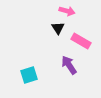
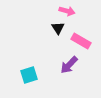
purple arrow: rotated 102 degrees counterclockwise
